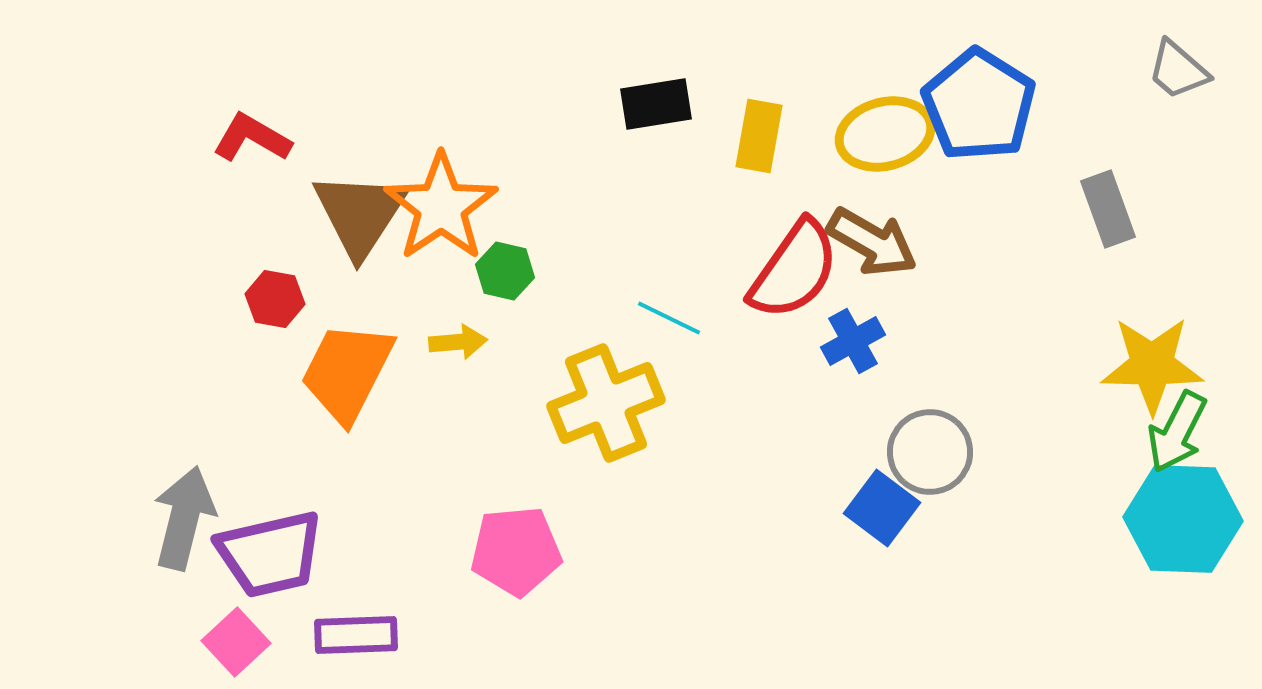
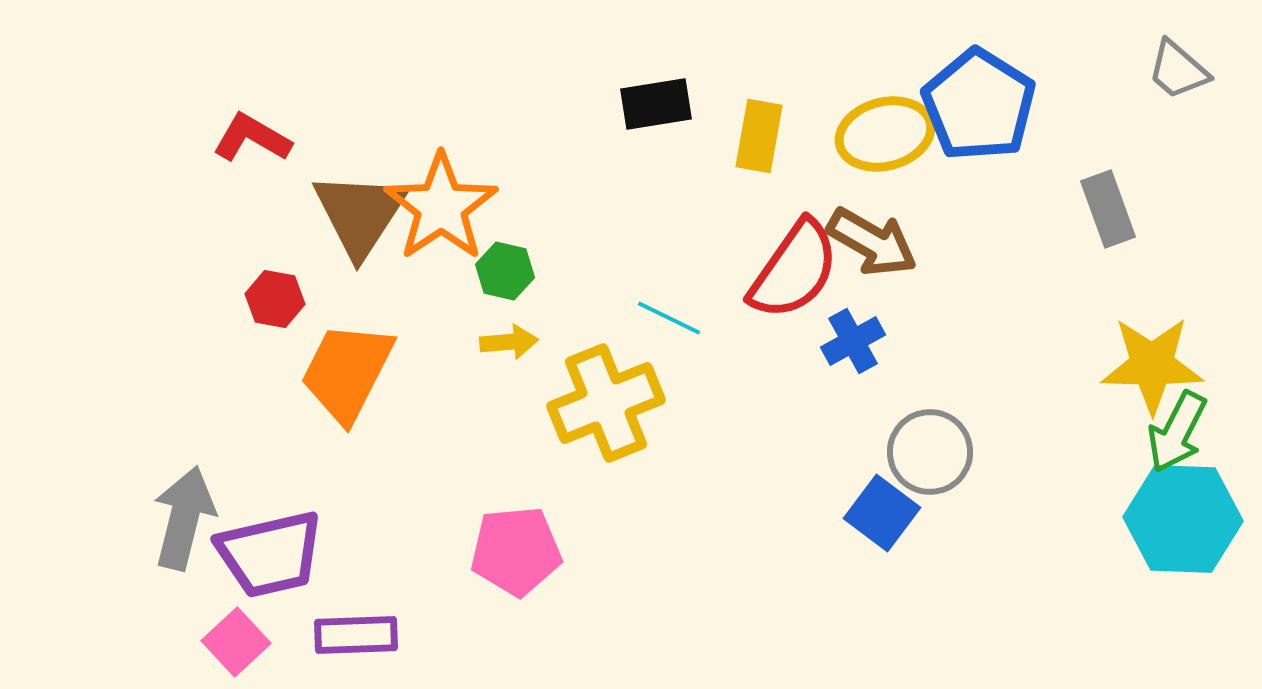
yellow arrow: moved 51 px right
blue square: moved 5 px down
